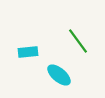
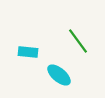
cyan rectangle: rotated 12 degrees clockwise
